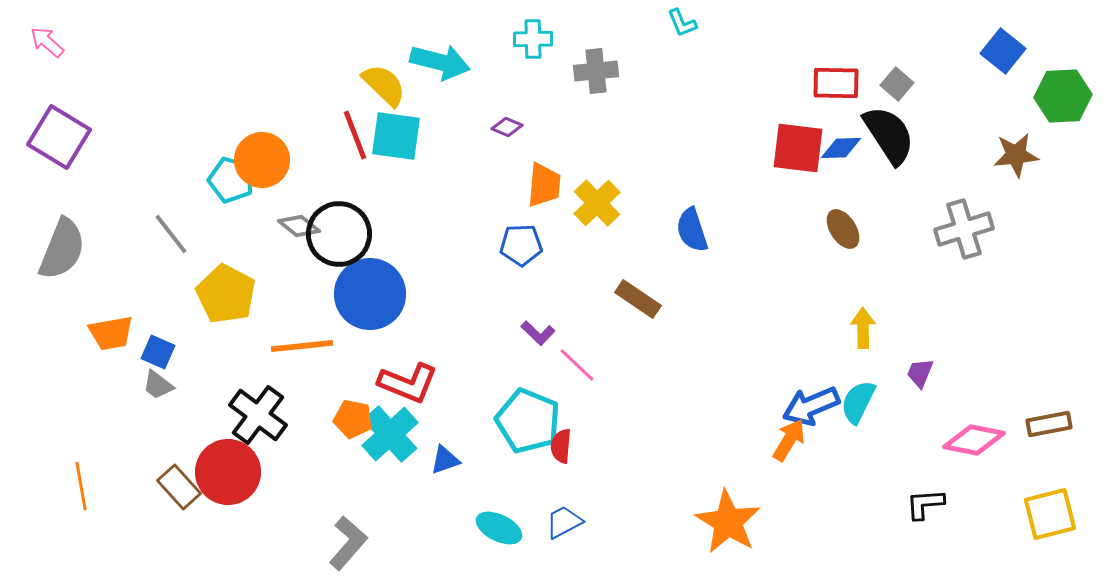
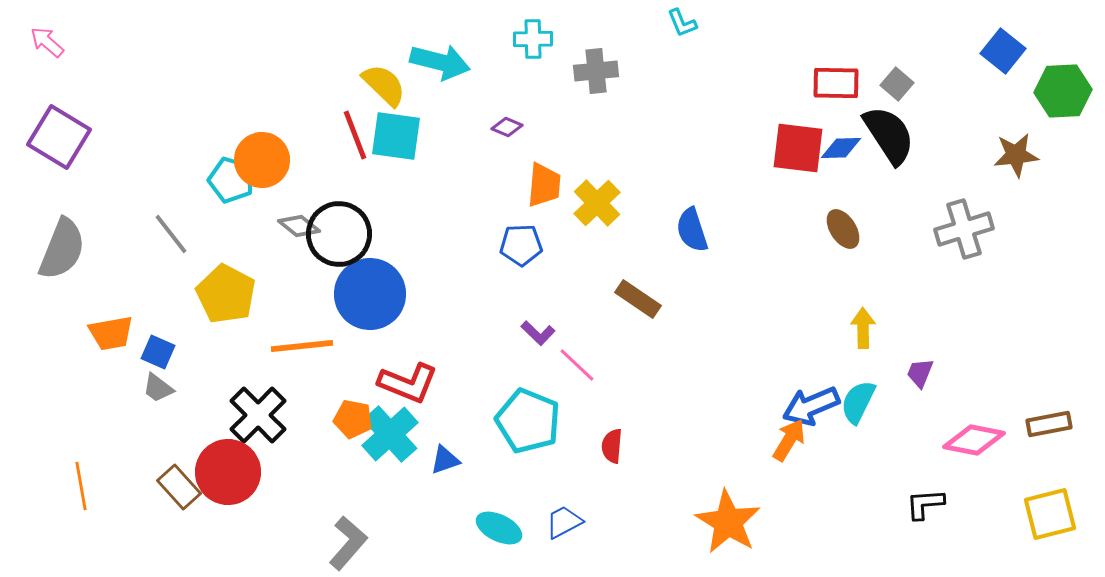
green hexagon at (1063, 96): moved 5 px up
gray trapezoid at (158, 385): moved 3 px down
black cross at (258, 415): rotated 8 degrees clockwise
red semicircle at (561, 446): moved 51 px right
